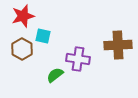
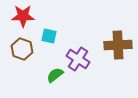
red star: rotated 15 degrees clockwise
cyan square: moved 6 px right
brown hexagon: rotated 10 degrees counterclockwise
purple cross: rotated 25 degrees clockwise
